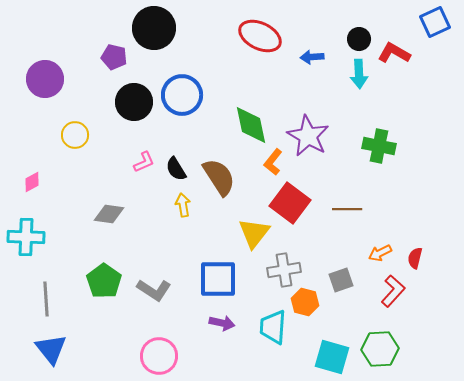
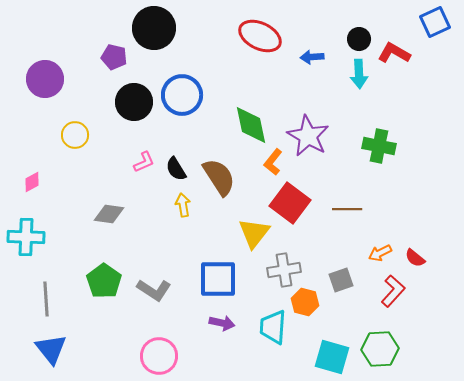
red semicircle at (415, 258): rotated 65 degrees counterclockwise
